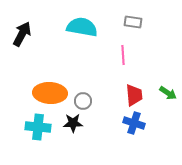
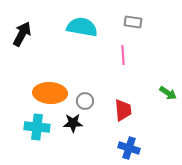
red trapezoid: moved 11 px left, 15 px down
gray circle: moved 2 px right
blue cross: moved 5 px left, 25 px down
cyan cross: moved 1 px left
